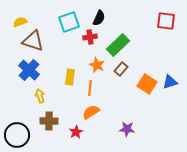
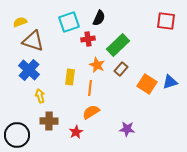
red cross: moved 2 px left, 2 px down
